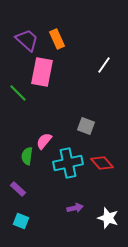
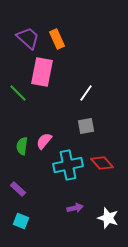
purple trapezoid: moved 1 px right, 2 px up
white line: moved 18 px left, 28 px down
gray square: rotated 30 degrees counterclockwise
green semicircle: moved 5 px left, 10 px up
cyan cross: moved 2 px down
